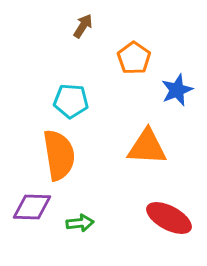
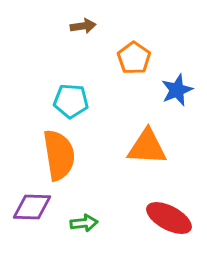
brown arrow: rotated 50 degrees clockwise
green arrow: moved 4 px right
